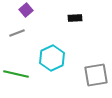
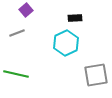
cyan hexagon: moved 14 px right, 15 px up
